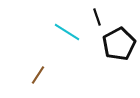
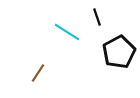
black pentagon: moved 8 px down
brown line: moved 2 px up
